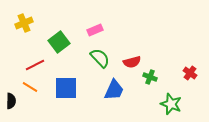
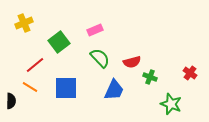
red line: rotated 12 degrees counterclockwise
